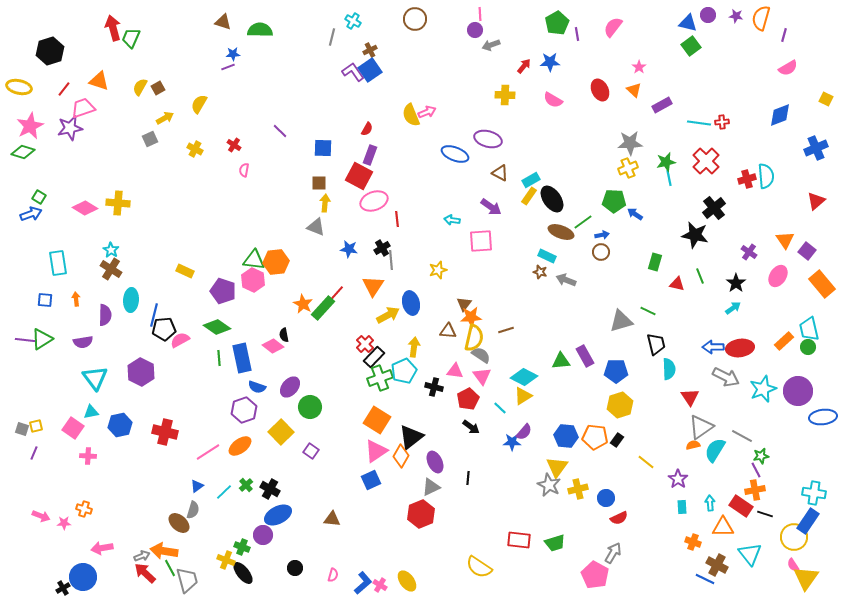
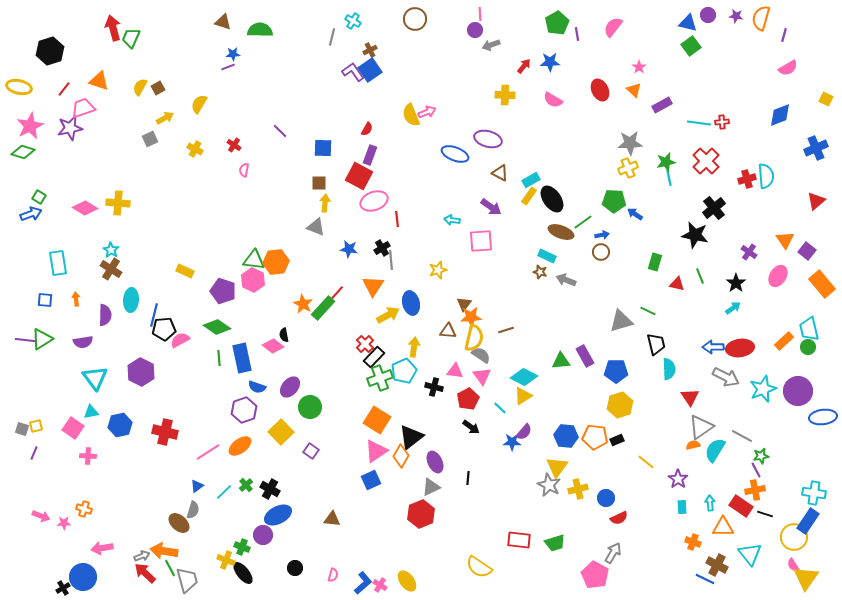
black rectangle at (617, 440): rotated 32 degrees clockwise
